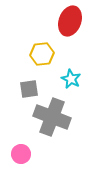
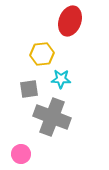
cyan star: moved 10 px left; rotated 24 degrees counterclockwise
